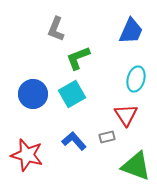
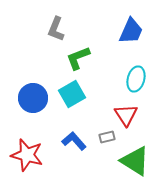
blue circle: moved 4 px down
green triangle: moved 1 px left, 5 px up; rotated 12 degrees clockwise
